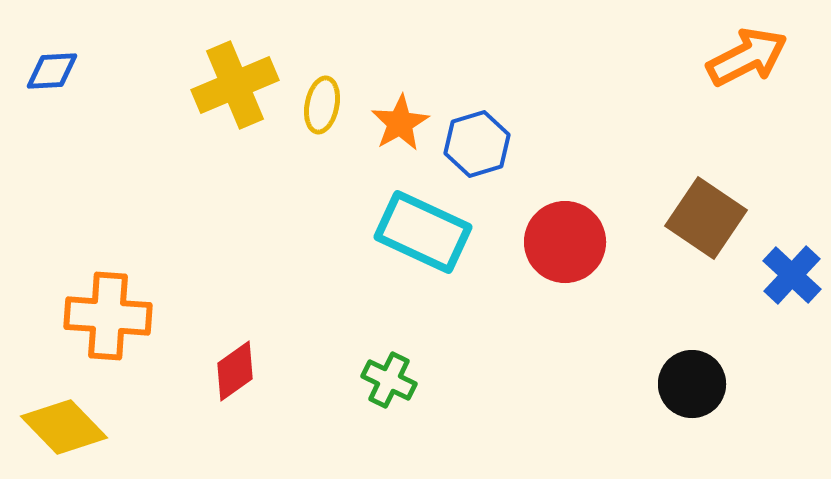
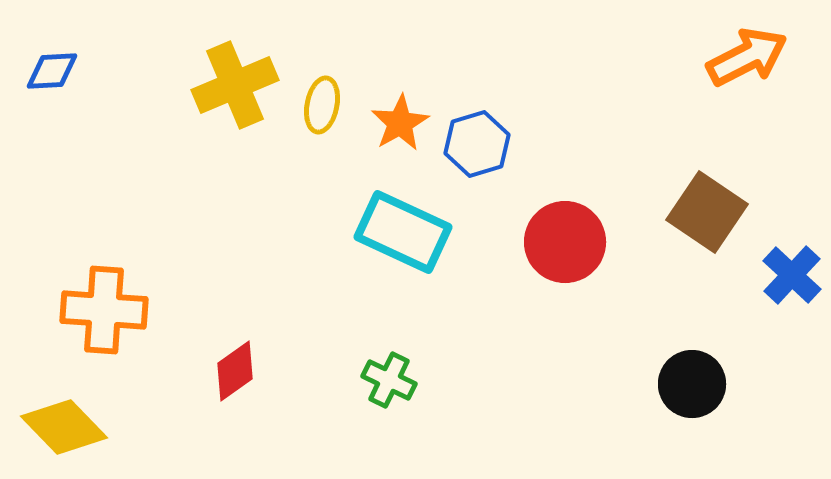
brown square: moved 1 px right, 6 px up
cyan rectangle: moved 20 px left
orange cross: moved 4 px left, 6 px up
